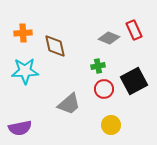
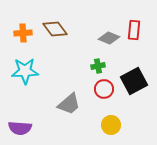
red rectangle: rotated 30 degrees clockwise
brown diamond: moved 17 px up; rotated 25 degrees counterclockwise
purple semicircle: rotated 15 degrees clockwise
